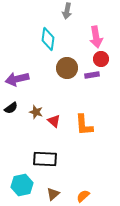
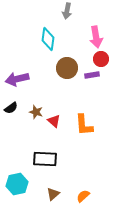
cyan hexagon: moved 5 px left, 1 px up
